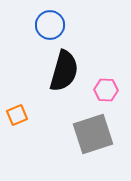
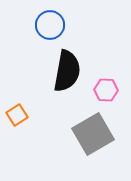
black semicircle: moved 3 px right; rotated 6 degrees counterclockwise
orange square: rotated 10 degrees counterclockwise
gray square: rotated 12 degrees counterclockwise
